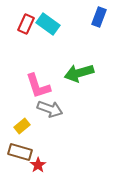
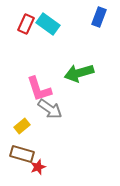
pink L-shape: moved 1 px right, 3 px down
gray arrow: rotated 15 degrees clockwise
brown rectangle: moved 2 px right, 2 px down
red star: moved 2 px down; rotated 14 degrees clockwise
